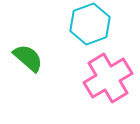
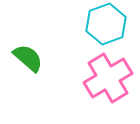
cyan hexagon: moved 16 px right
